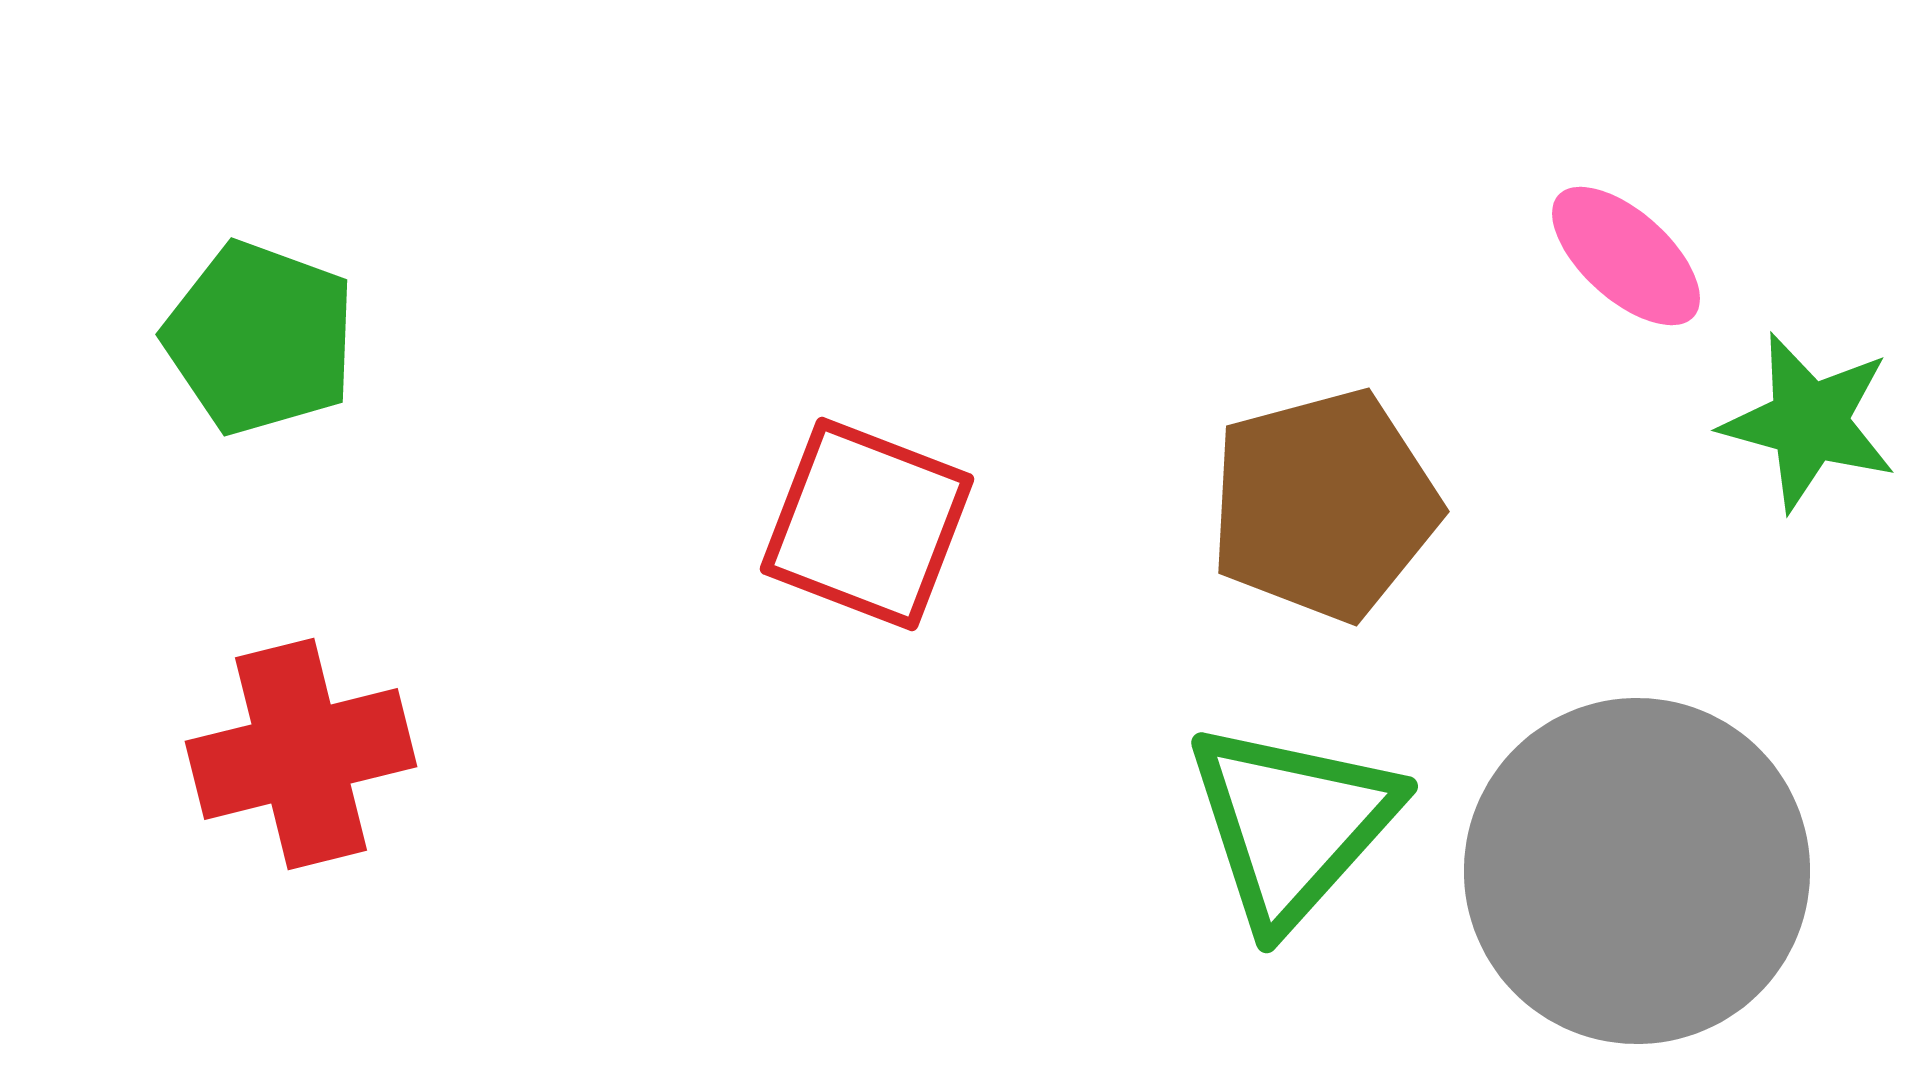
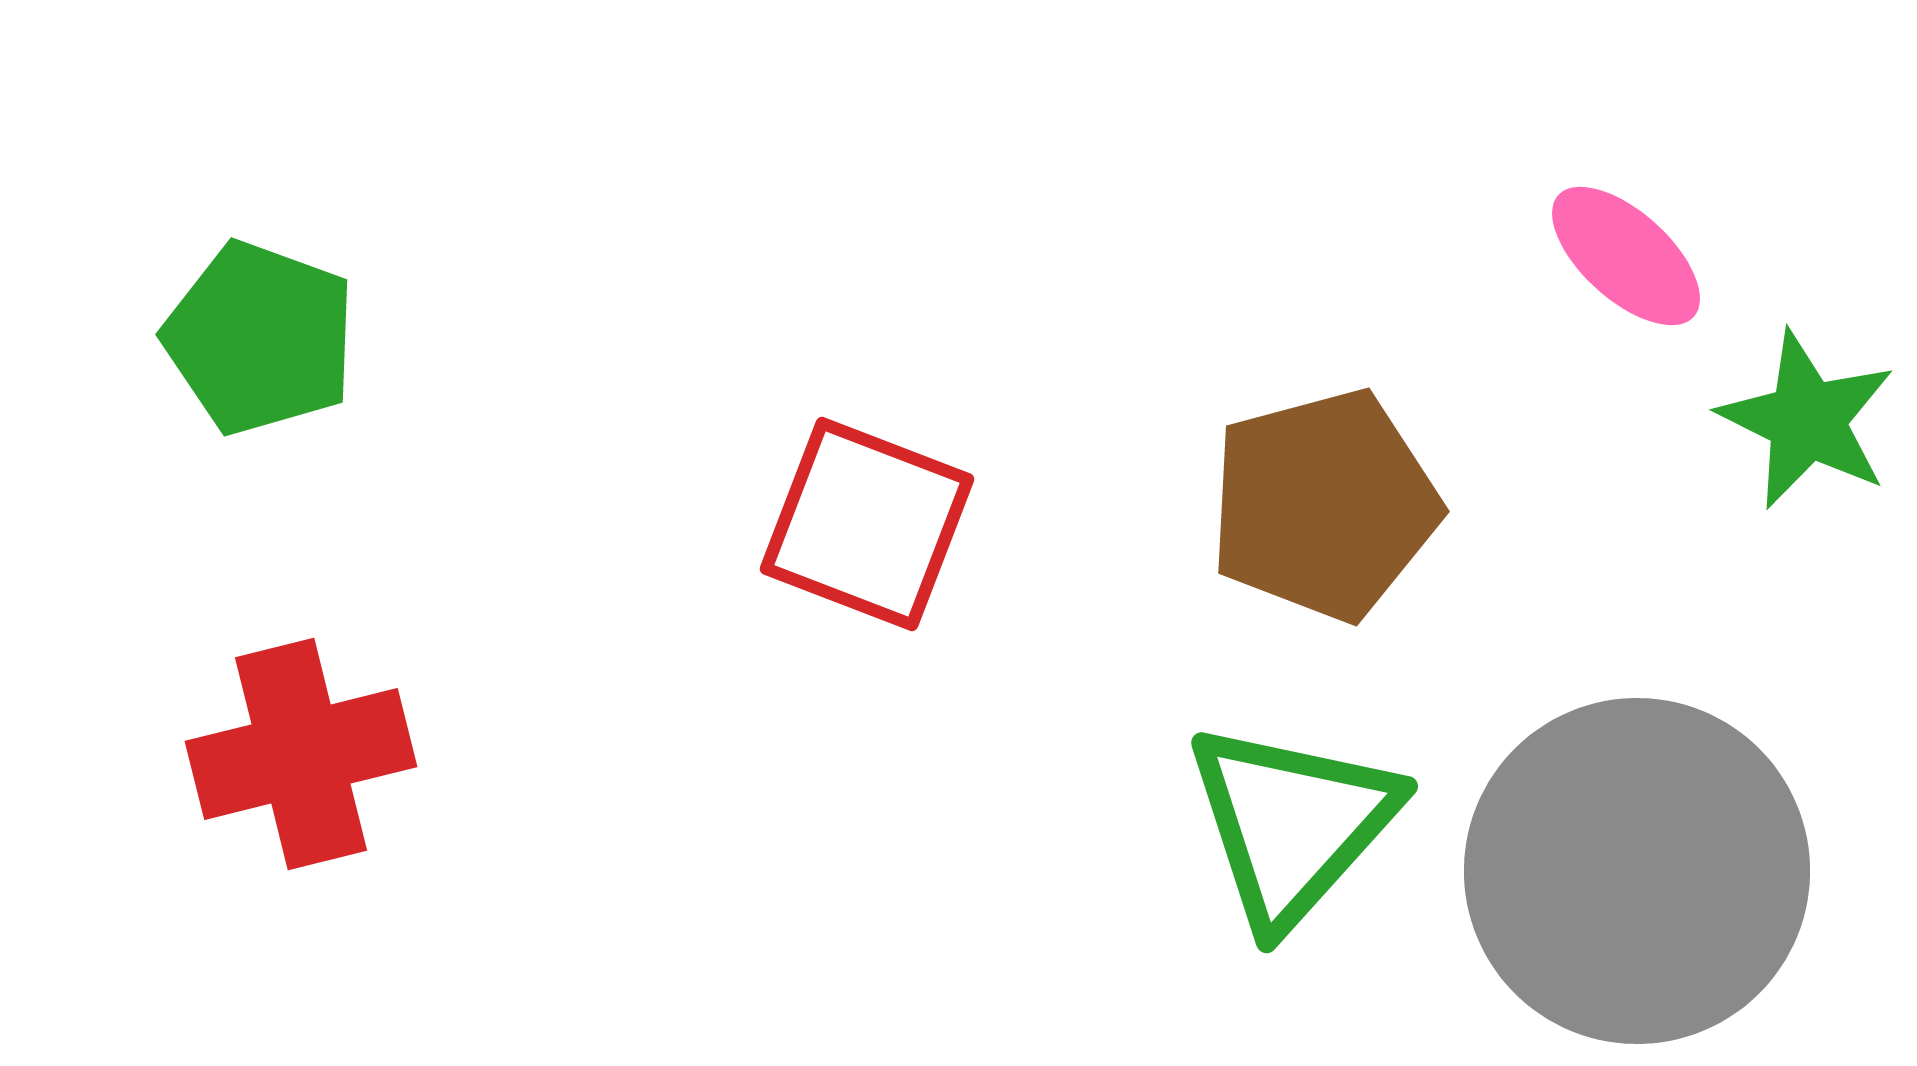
green star: moved 2 px left, 2 px up; rotated 11 degrees clockwise
